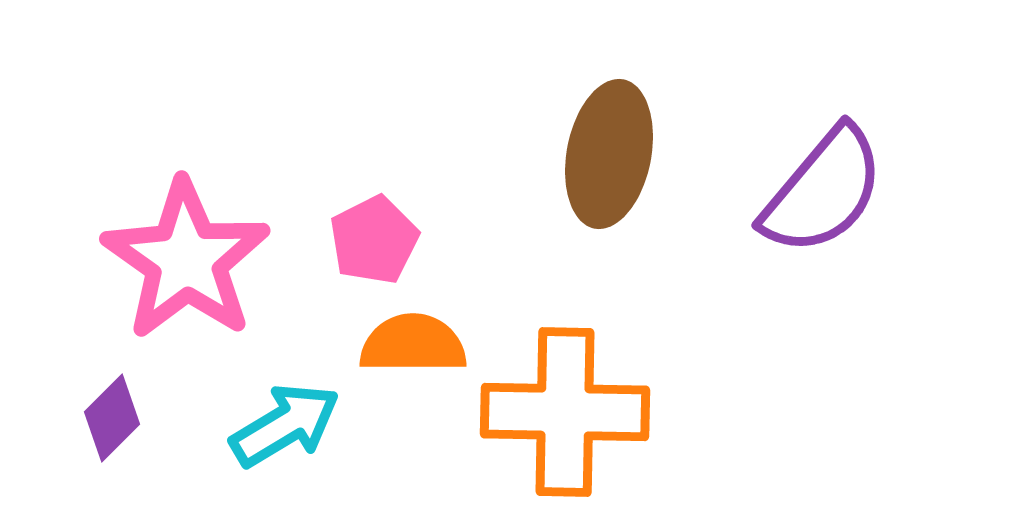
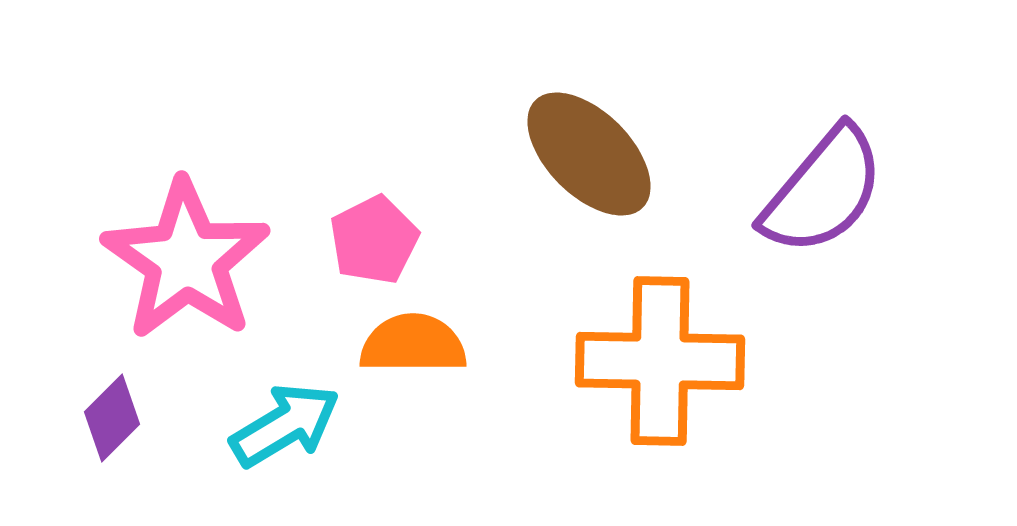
brown ellipse: moved 20 px left; rotated 56 degrees counterclockwise
orange cross: moved 95 px right, 51 px up
